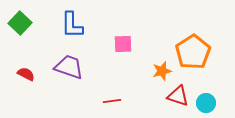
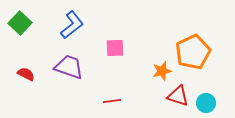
blue L-shape: rotated 128 degrees counterclockwise
pink square: moved 8 px left, 4 px down
orange pentagon: rotated 8 degrees clockwise
